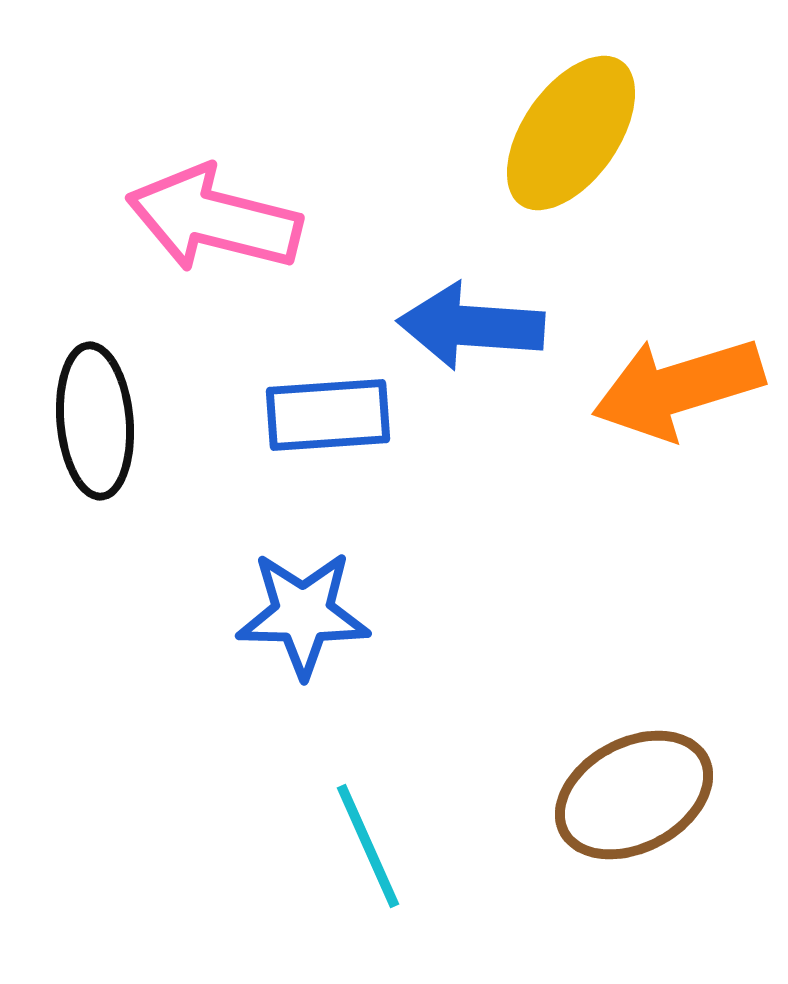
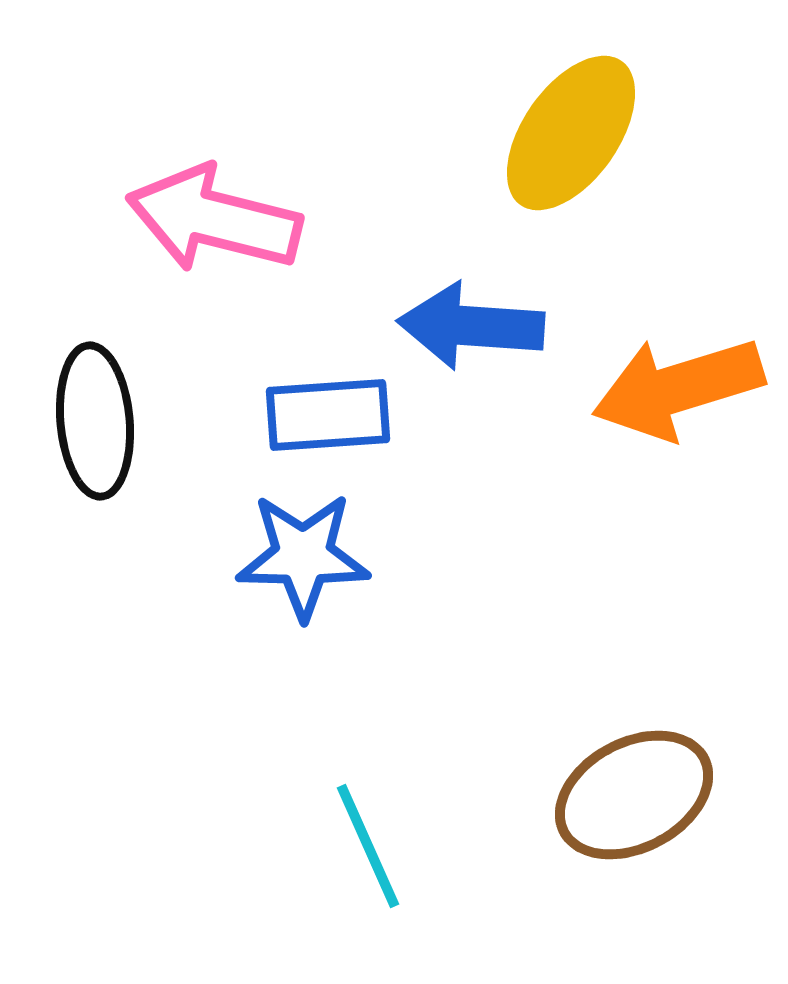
blue star: moved 58 px up
